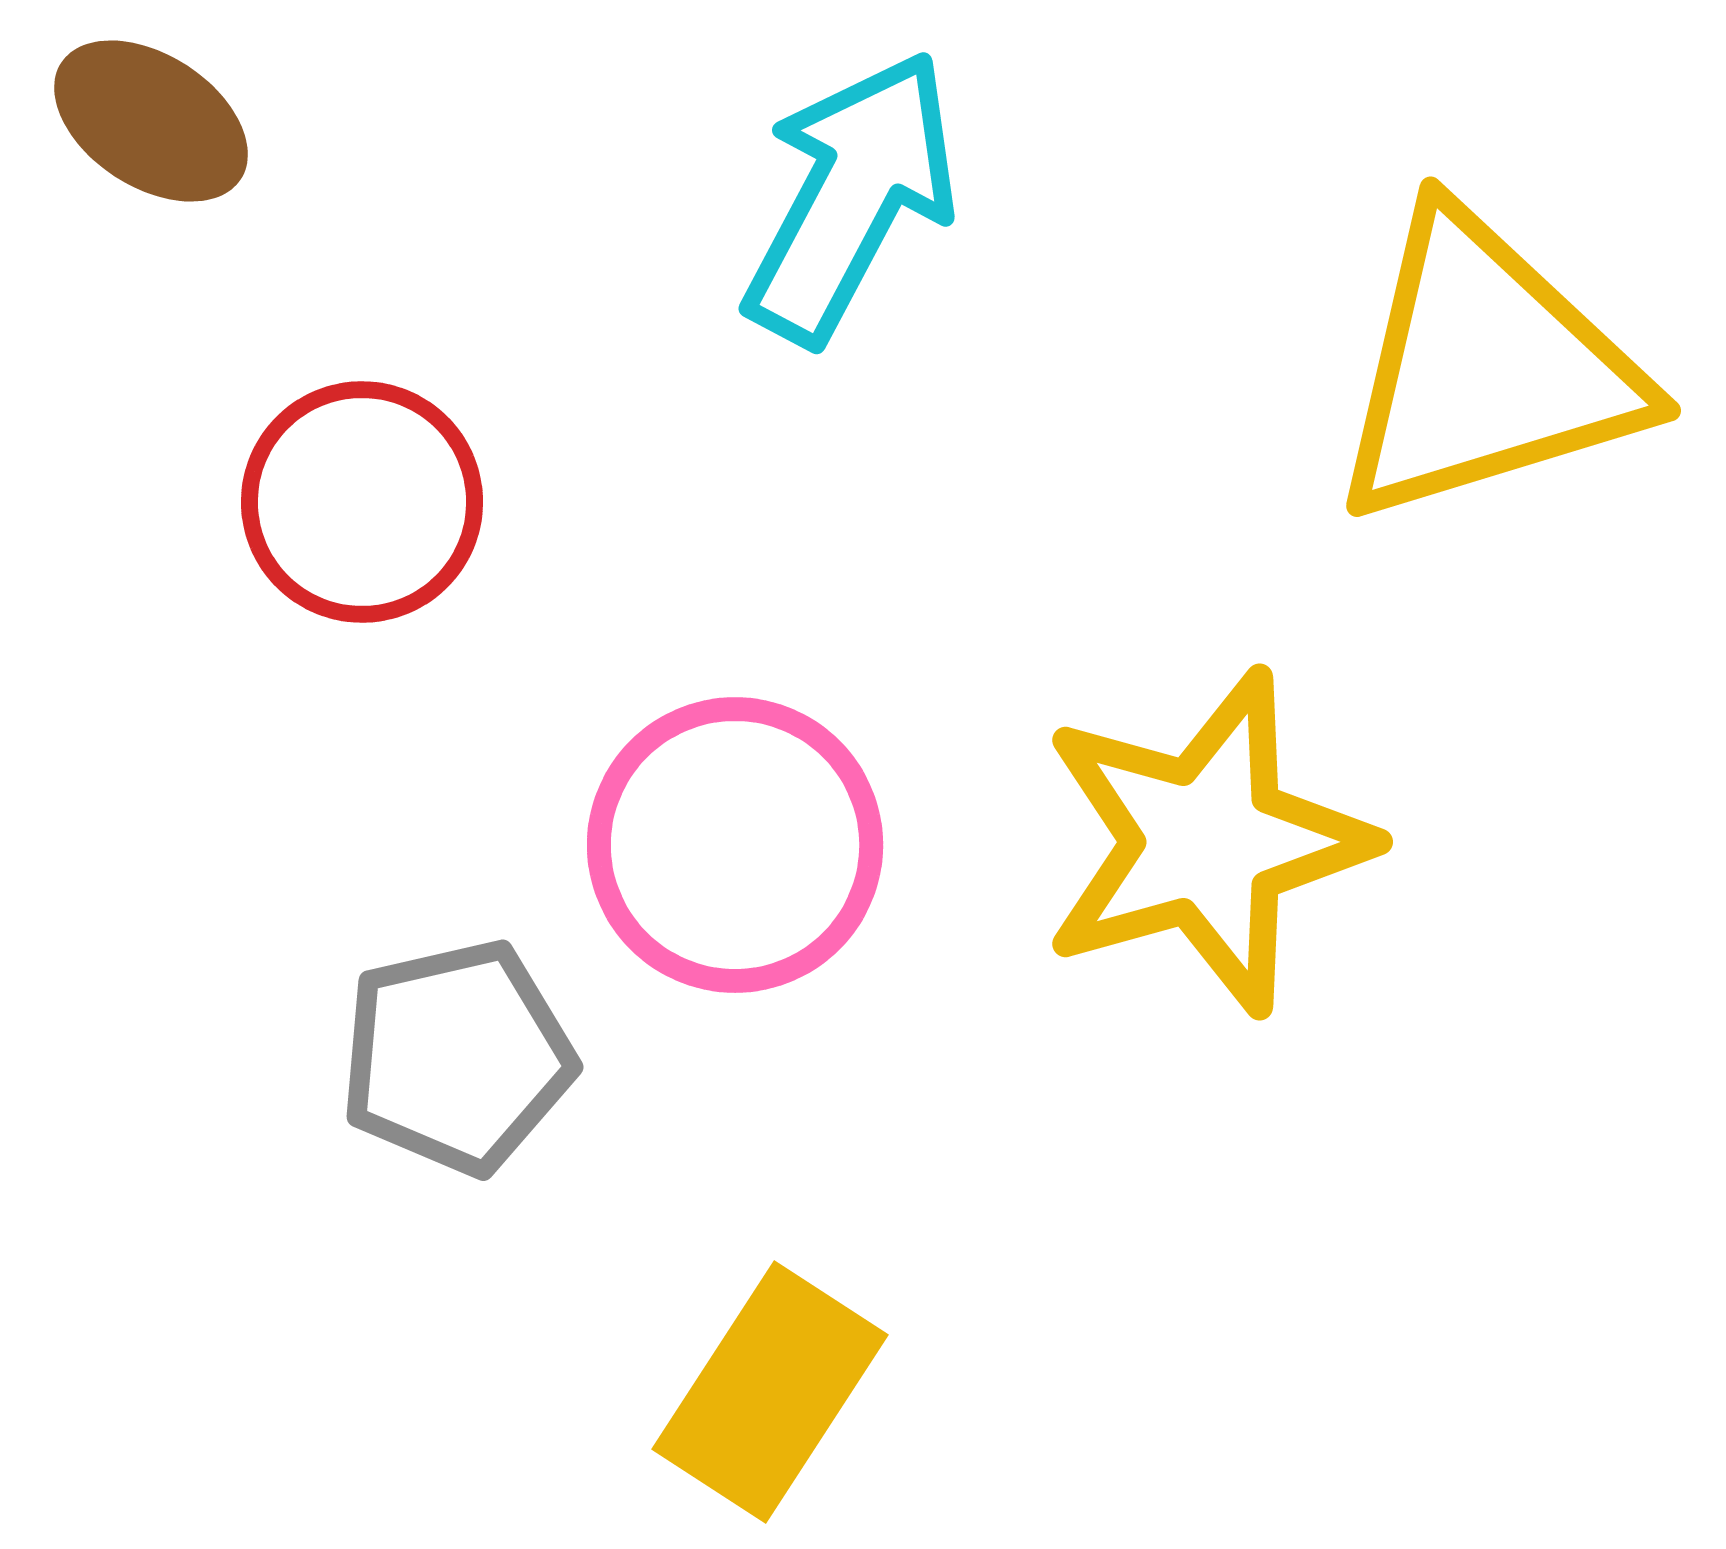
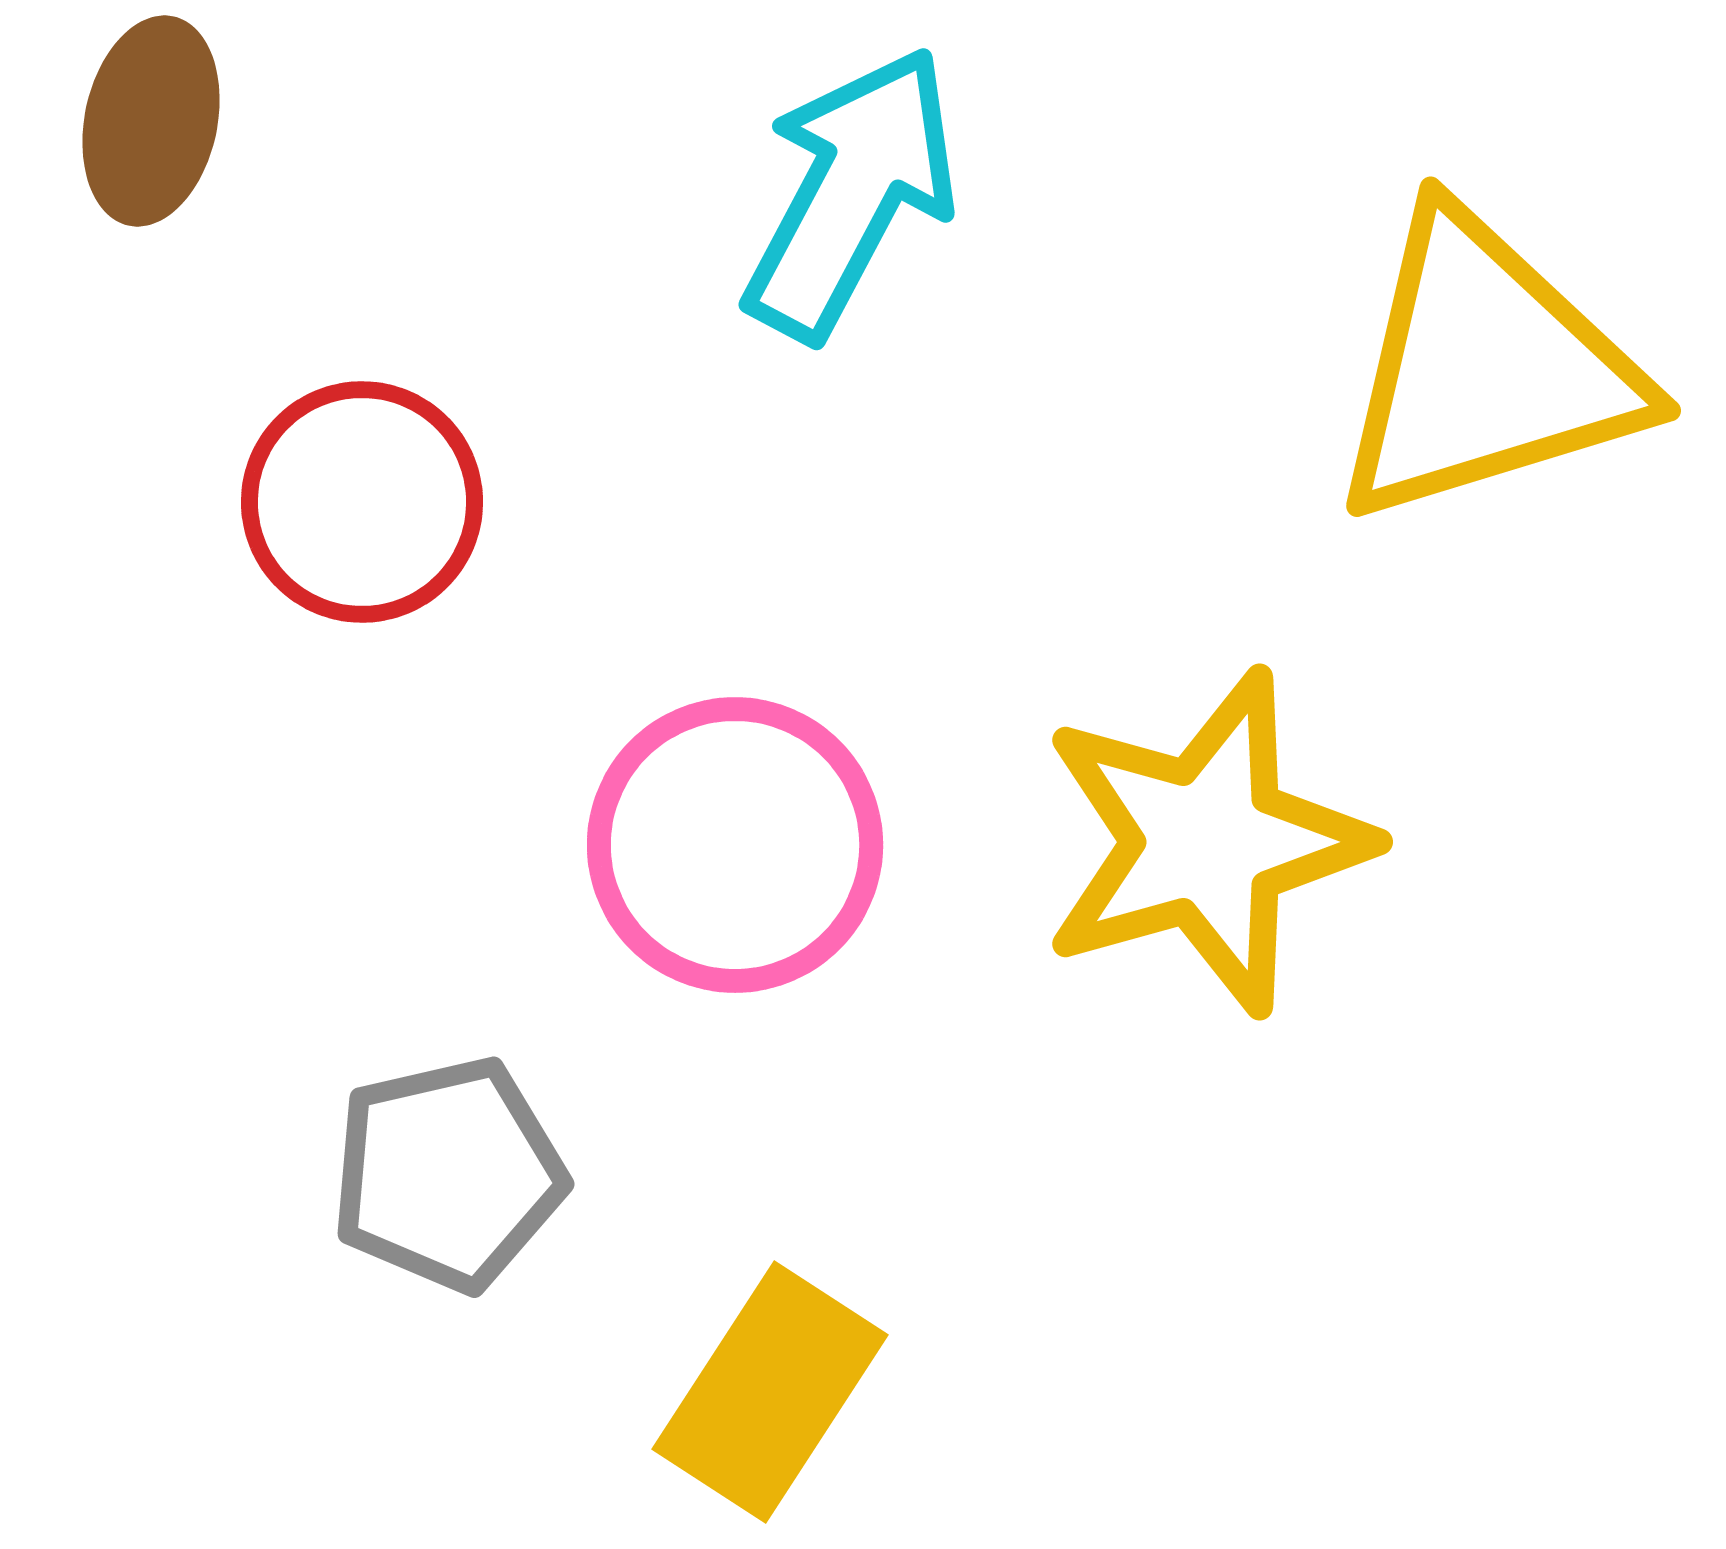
brown ellipse: rotated 69 degrees clockwise
cyan arrow: moved 4 px up
gray pentagon: moved 9 px left, 117 px down
